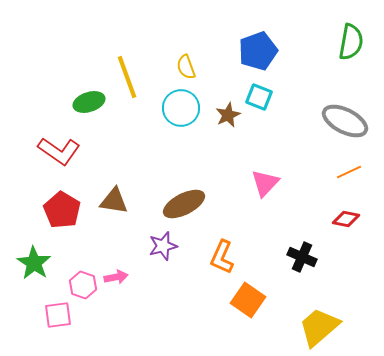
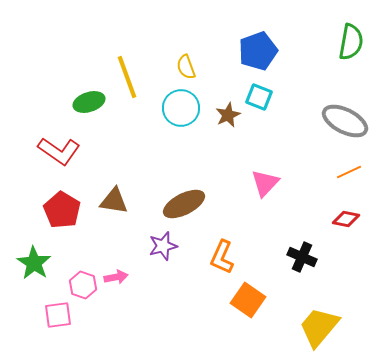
yellow trapezoid: rotated 9 degrees counterclockwise
